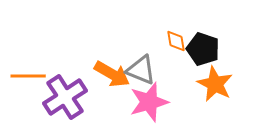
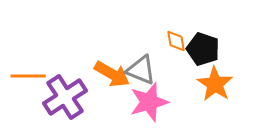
orange star: rotated 6 degrees clockwise
